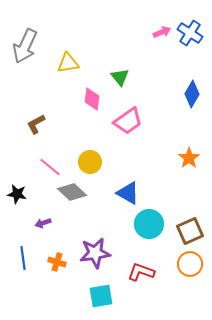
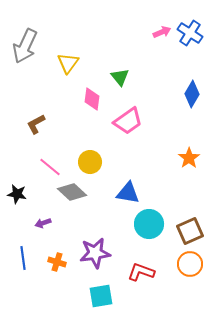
yellow triangle: rotated 45 degrees counterclockwise
blue triangle: rotated 20 degrees counterclockwise
